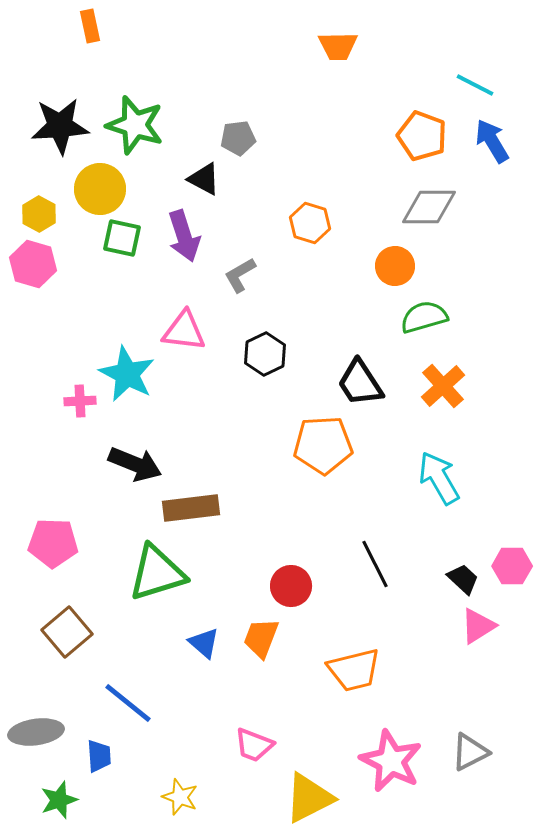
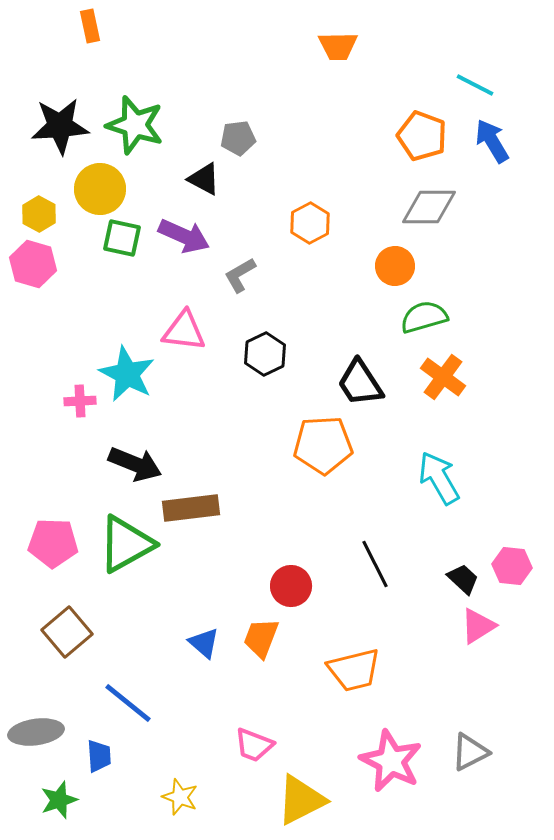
orange hexagon at (310, 223): rotated 15 degrees clockwise
purple arrow at (184, 236): rotated 48 degrees counterclockwise
orange cross at (443, 386): moved 9 px up; rotated 12 degrees counterclockwise
pink hexagon at (512, 566): rotated 6 degrees clockwise
green triangle at (157, 573): moved 31 px left, 29 px up; rotated 12 degrees counterclockwise
yellow triangle at (309, 798): moved 8 px left, 2 px down
